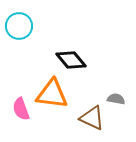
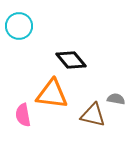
pink semicircle: moved 2 px right, 6 px down; rotated 10 degrees clockwise
brown triangle: moved 1 px right, 3 px up; rotated 12 degrees counterclockwise
